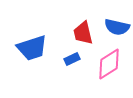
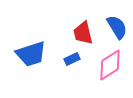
blue semicircle: rotated 135 degrees counterclockwise
blue trapezoid: moved 1 px left, 6 px down
pink diamond: moved 1 px right, 1 px down
